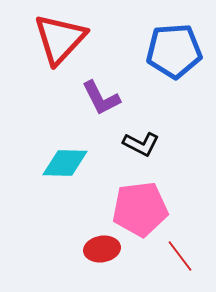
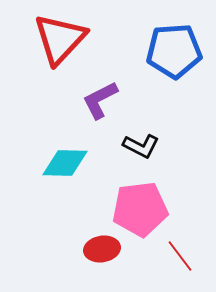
purple L-shape: moved 1 px left, 2 px down; rotated 90 degrees clockwise
black L-shape: moved 2 px down
